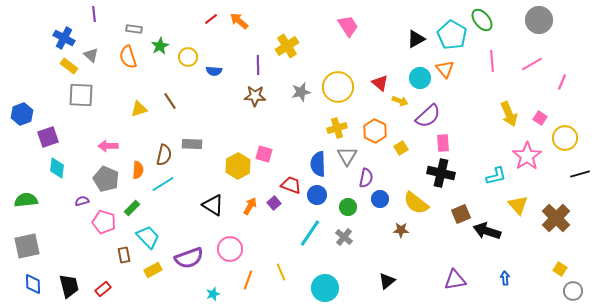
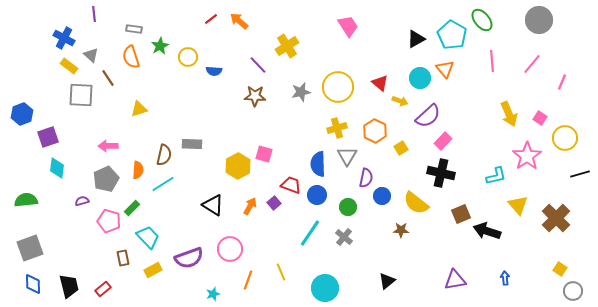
orange semicircle at (128, 57): moved 3 px right
pink line at (532, 64): rotated 20 degrees counterclockwise
purple line at (258, 65): rotated 42 degrees counterclockwise
brown line at (170, 101): moved 62 px left, 23 px up
pink rectangle at (443, 143): moved 2 px up; rotated 48 degrees clockwise
gray pentagon at (106, 179): rotated 25 degrees clockwise
blue circle at (380, 199): moved 2 px right, 3 px up
pink pentagon at (104, 222): moved 5 px right, 1 px up
gray square at (27, 246): moved 3 px right, 2 px down; rotated 8 degrees counterclockwise
brown rectangle at (124, 255): moved 1 px left, 3 px down
